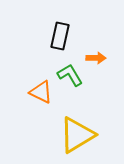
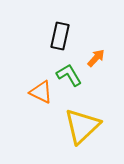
orange arrow: rotated 48 degrees counterclockwise
green L-shape: moved 1 px left
yellow triangle: moved 5 px right, 9 px up; rotated 12 degrees counterclockwise
